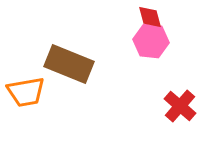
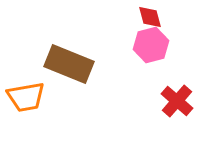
pink hexagon: moved 4 px down; rotated 20 degrees counterclockwise
orange trapezoid: moved 5 px down
red cross: moved 3 px left, 5 px up
